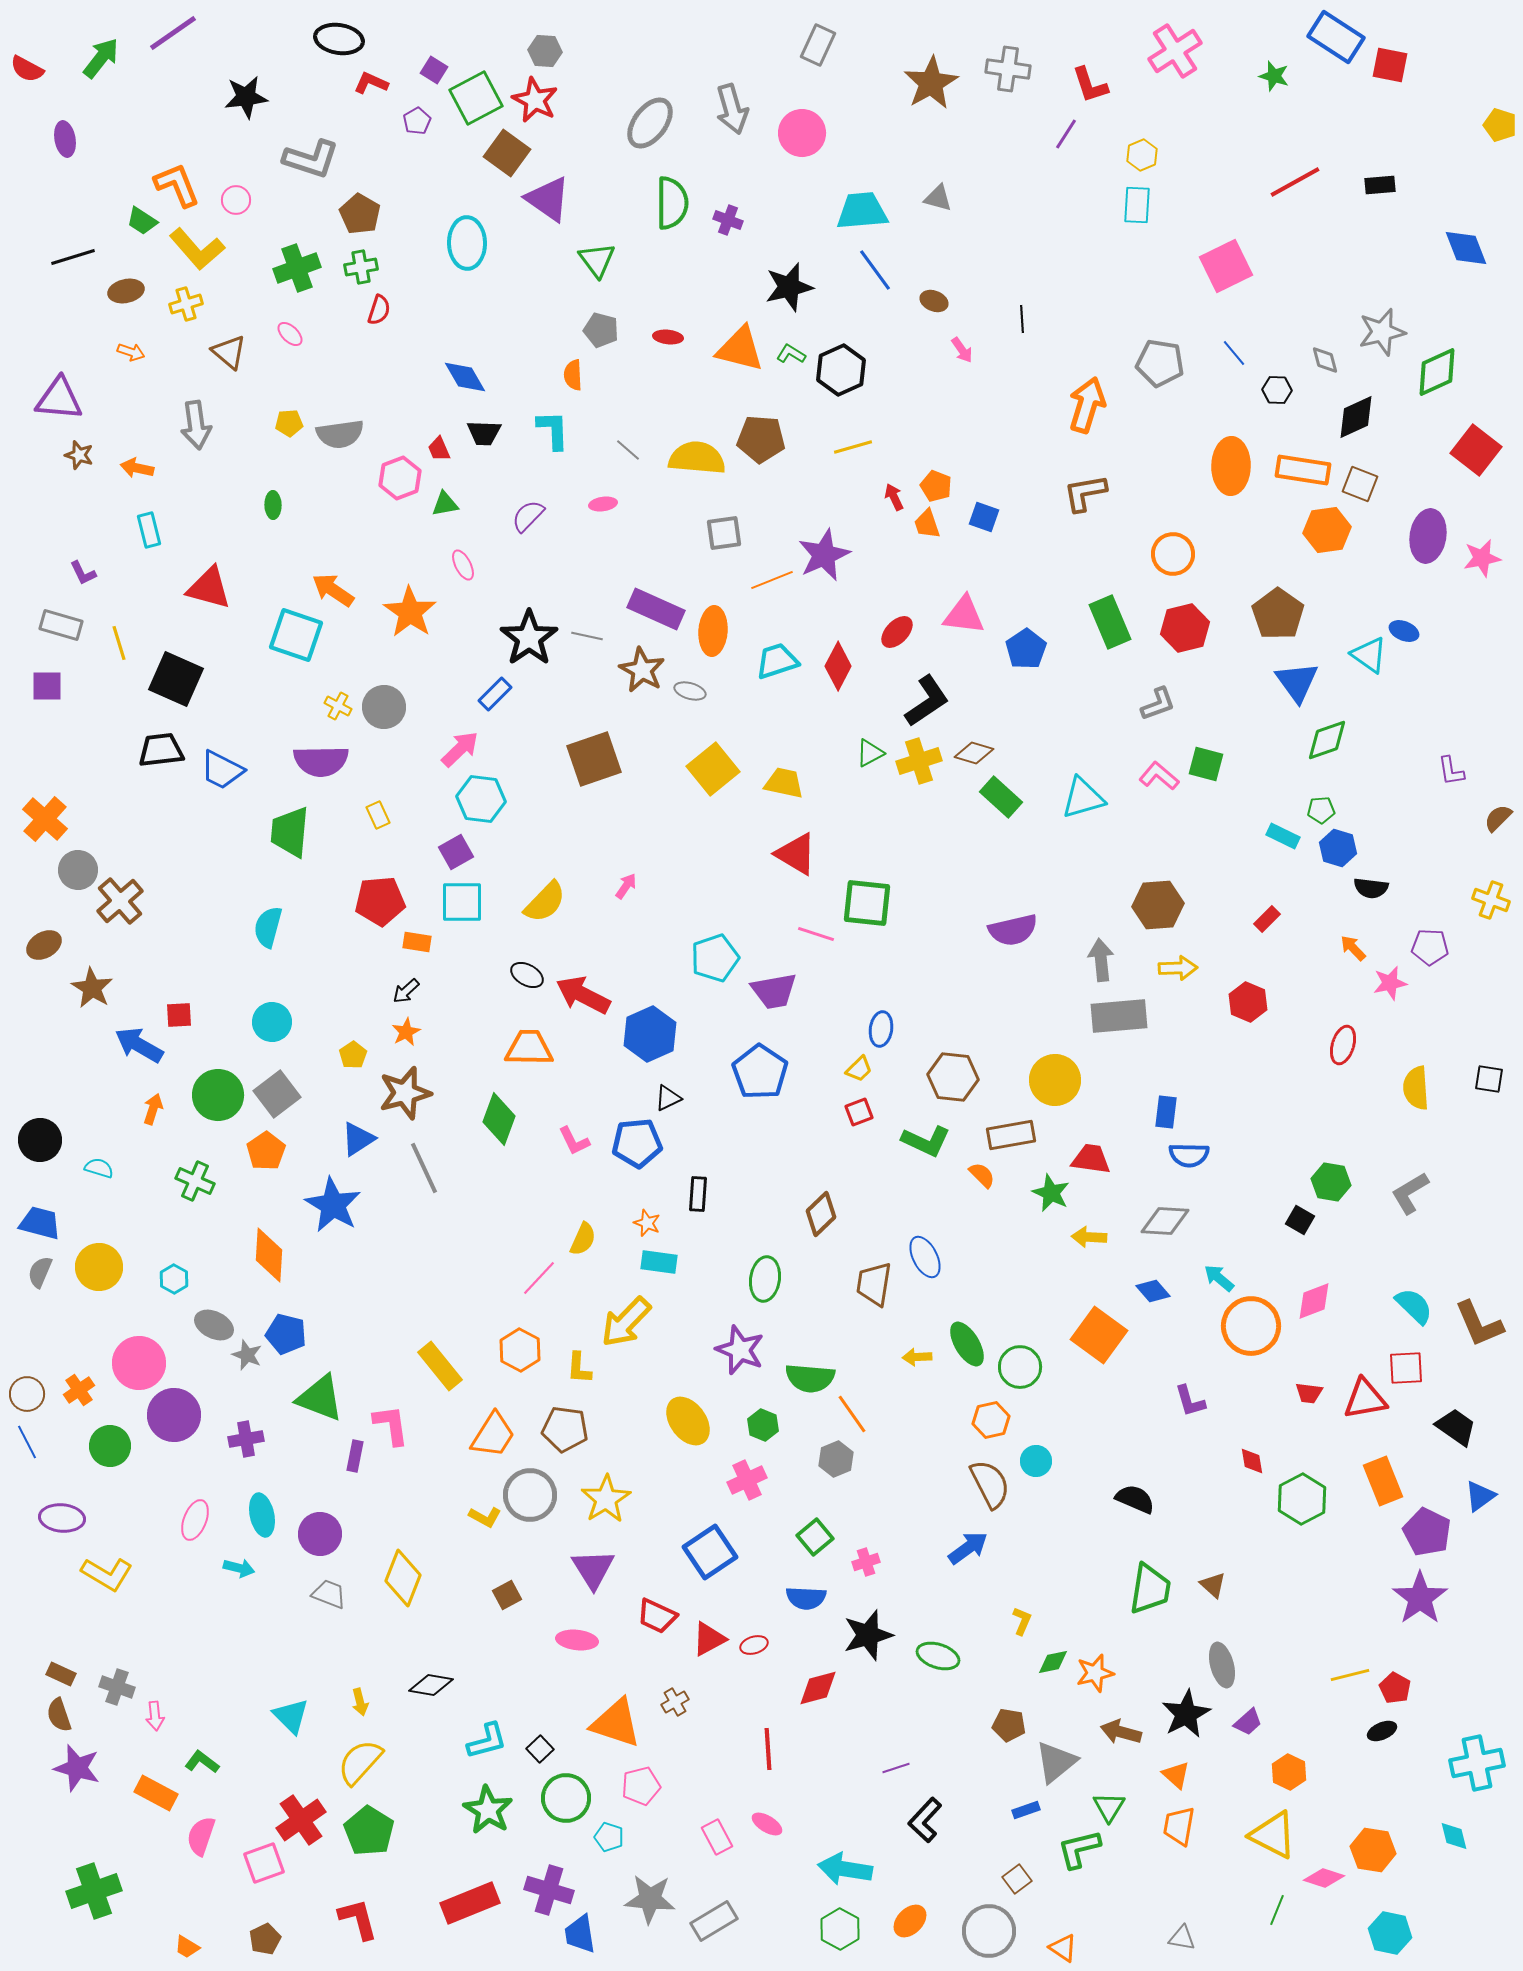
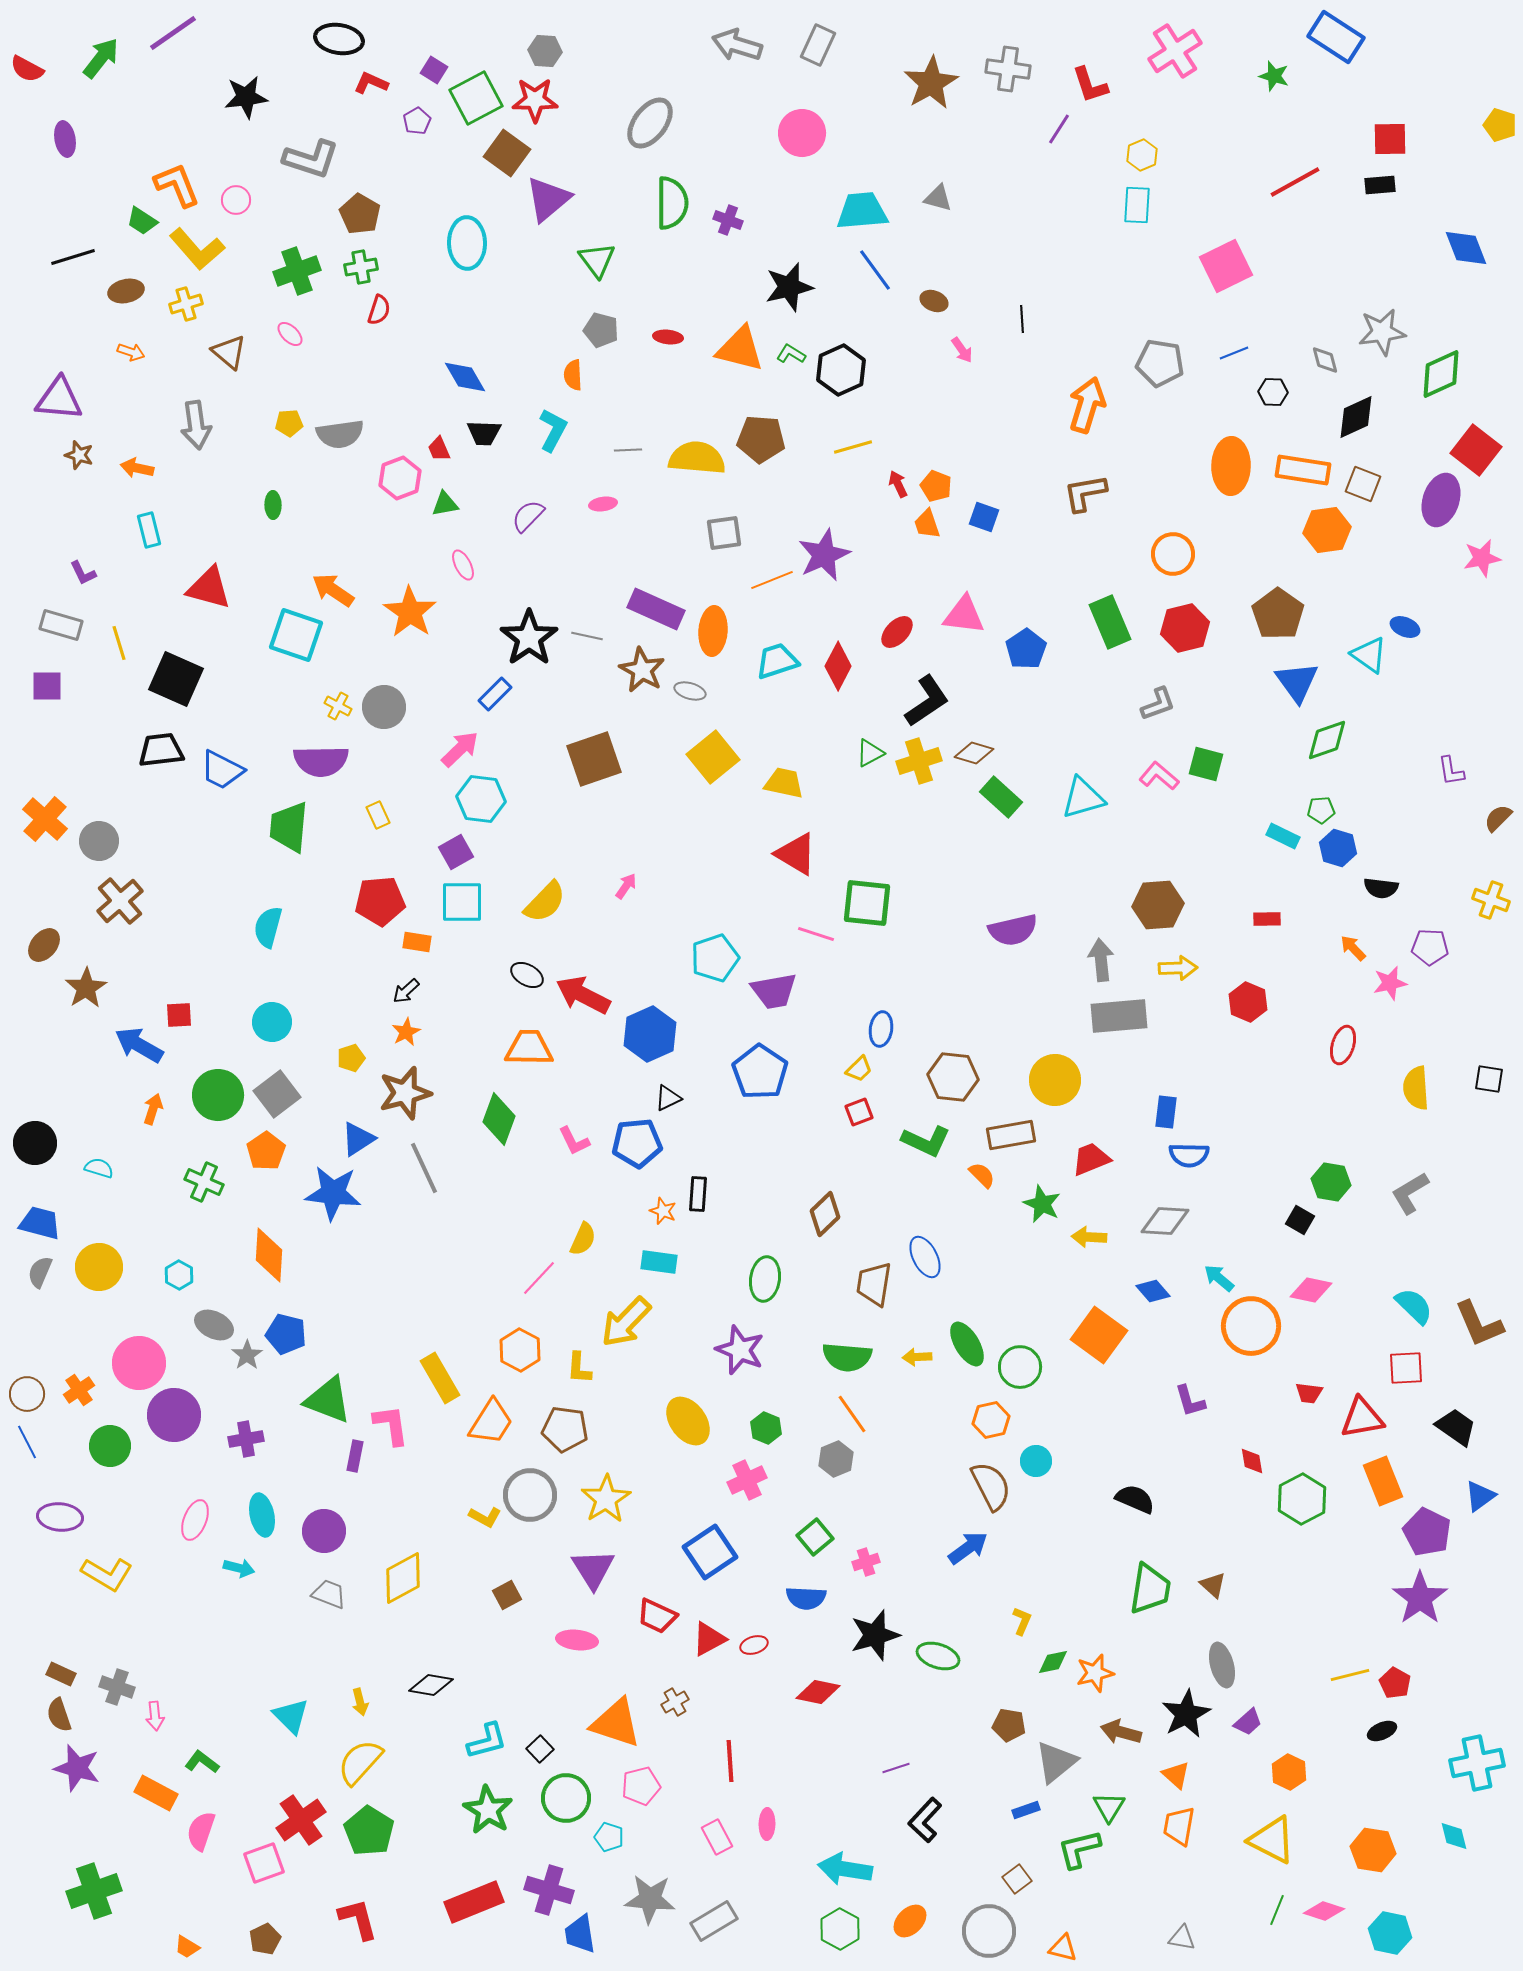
red square at (1390, 65): moved 74 px down; rotated 12 degrees counterclockwise
red star at (535, 100): rotated 27 degrees counterclockwise
gray arrow at (732, 109): moved 5 px right, 64 px up; rotated 123 degrees clockwise
purple line at (1066, 134): moved 7 px left, 5 px up
purple triangle at (548, 199): rotated 45 degrees clockwise
green cross at (297, 268): moved 3 px down
gray star at (1382, 332): rotated 6 degrees clockwise
blue line at (1234, 353): rotated 72 degrees counterclockwise
green diamond at (1437, 372): moved 4 px right, 2 px down
black hexagon at (1277, 390): moved 4 px left, 2 px down
cyan L-shape at (553, 430): rotated 30 degrees clockwise
gray line at (628, 450): rotated 44 degrees counterclockwise
brown square at (1360, 484): moved 3 px right
red arrow at (894, 497): moved 4 px right, 13 px up
purple ellipse at (1428, 536): moved 13 px right, 36 px up; rotated 9 degrees clockwise
blue ellipse at (1404, 631): moved 1 px right, 4 px up
yellow square at (713, 769): moved 12 px up
green trapezoid at (290, 832): moved 1 px left, 5 px up
gray circle at (78, 870): moved 21 px right, 29 px up
black semicircle at (1371, 888): moved 10 px right
red rectangle at (1267, 919): rotated 44 degrees clockwise
brown ellipse at (44, 945): rotated 20 degrees counterclockwise
brown star at (92, 988): moved 6 px left; rotated 9 degrees clockwise
yellow pentagon at (353, 1055): moved 2 px left, 3 px down; rotated 16 degrees clockwise
black circle at (40, 1140): moved 5 px left, 3 px down
red trapezoid at (1091, 1159): rotated 30 degrees counterclockwise
green cross at (195, 1181): moved 9 px right, 1 px down
green star at (1051, 1193): moved 9 px left, 11 px down
blue star at (333, 1205): moved 12 px up; rotated 24 degrees counterclockwise
brown diamond at (821, 1214): moved 4 px right
orange star at (647, 1223): moved 16 px right, 12 px up
cyan hexagon at (174, 1279): moved 5 px right, 4 px up
pink diamond at (1314, 1301): moved 3 px left, 11 px up; rotated 33 degrees clockwise
gray star at (247, 1355): rotated 16 degrees clockwise
yellow rectangle at (440, 1366): moved 12 px down; rotated 9 degrees clockwise
green semicircle at (810, 1378): moved 37 px right, 21 px up
green triangle at (320, 1398): moved 8 px right, 2 px down
red triangle at (1365, 1399): moved 3 px left, 19 px down
green hexagon at (763, 1425): moved 3 px right, 3 px down
orange trapezoid at (493, 1435): moved 2 px left, 13 px up
brown semicircle at (990, 1484): moved 1 px right, 2 px down
purple ellipse at (62, 1518): moved 2 px left, 1 px up
purple circle at (320, 1534): moved 4 px right, 3 px up
yellow diamond at (403, 1578): rotated 40 degrees clockwise
black star at (868, 1635): moved 7 px right
red diamond at (818, 1688): moved 4 px down; rotated 27 degrees clockwise
red pentagon at (1395, 1688): moved 5 px up
red line at (768, 1749): moved 38 px left, 12 px down
pink ellipse at (767, 1824): rotated 60 degrees clockwise
yellow triangle at (1273, 1835): moved 1 px left, 5 px down
pink semicircle at (201, 1836): moved 5 px up
pink diamond at (1324, 1878): moved 33 px down
red rectangle at (470, 1903): moved 4 px right, 1 px up
orange triangle at (1063, 1948): rotated 20 degrees counterclockwise
